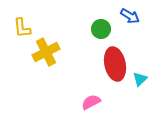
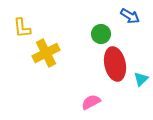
green circle: moved 5 px down
yellow cross: moved 1 px down
cyan triangle: moved 1 px right
